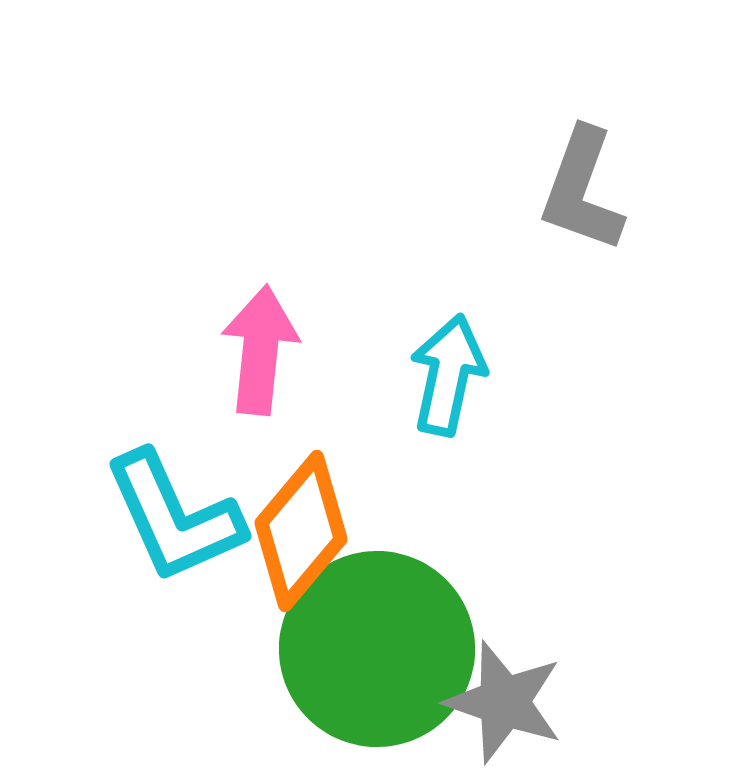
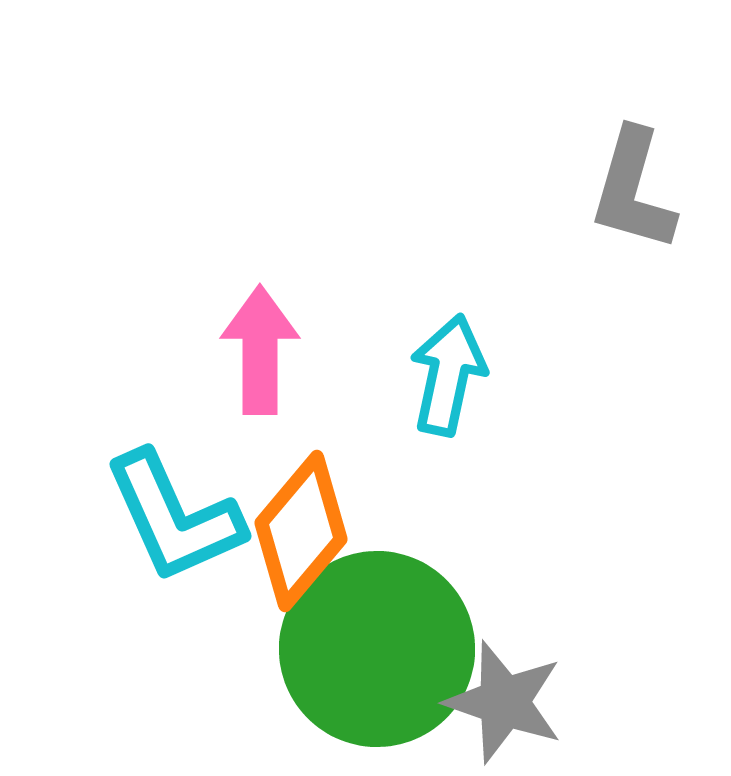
gray L-shape: moved 51 px right; rotated 4 degrees counterclockwise
pink arrow: rotated 6 degrees counterclockwise
